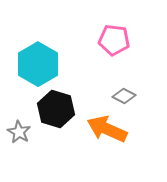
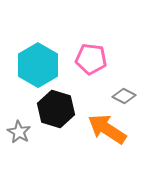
pink pentagon: moved 23 px left, 19 px down
cyan hexagon: moved 1 px down
orange arrow: rotated 9 degrees clockwise
